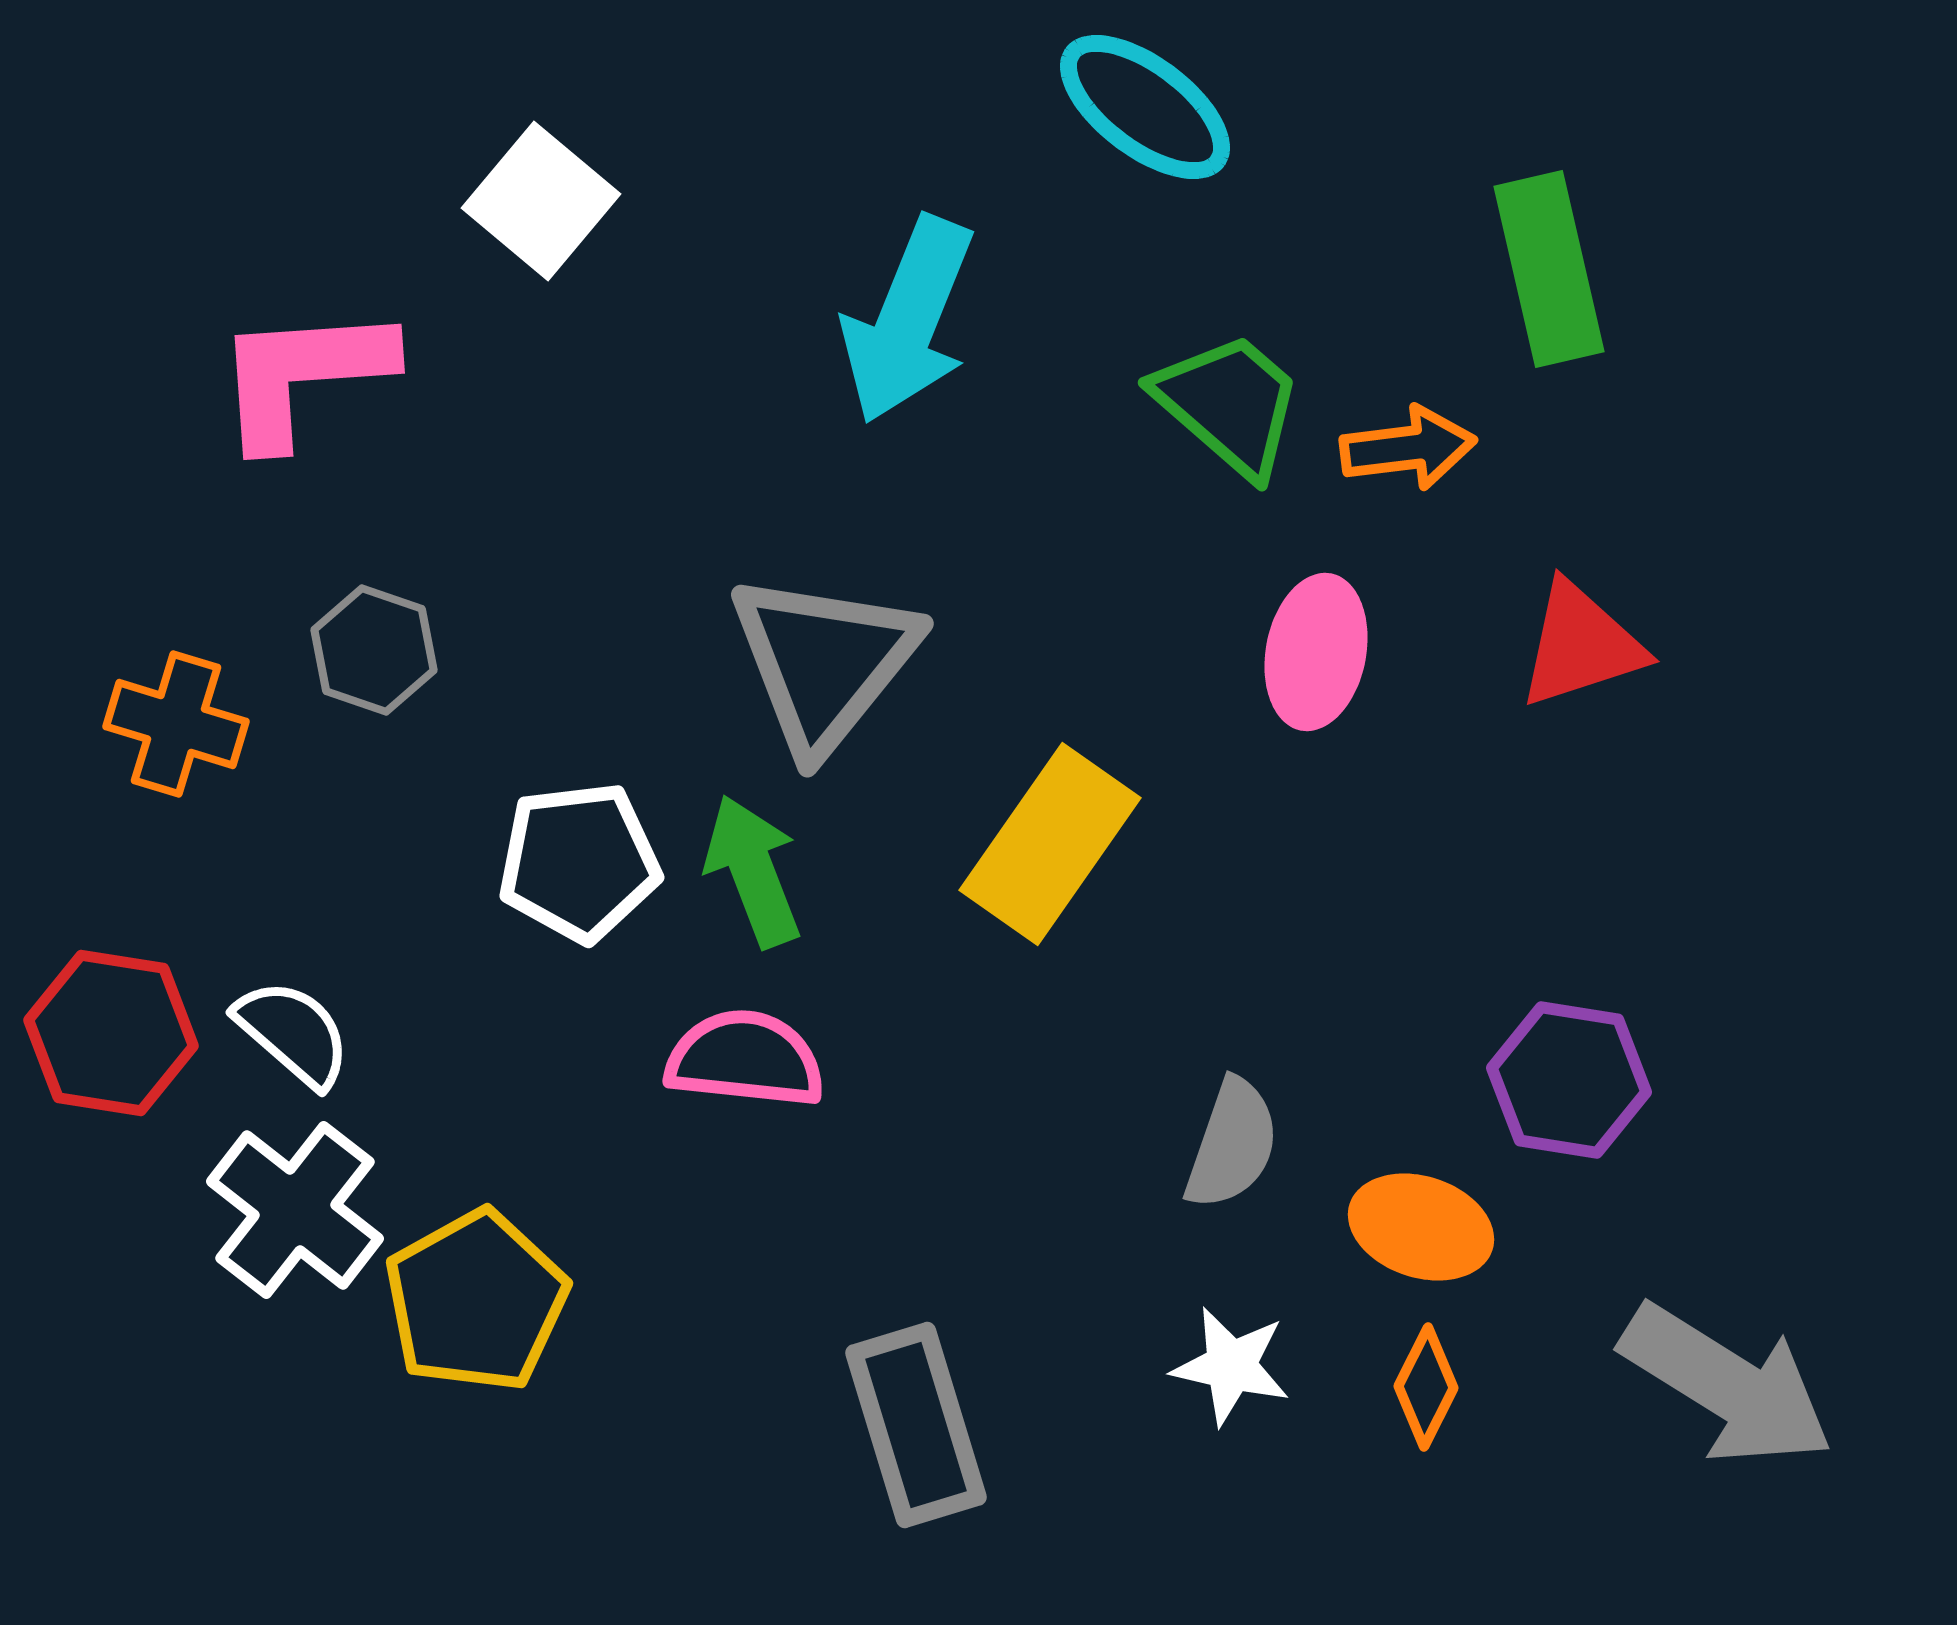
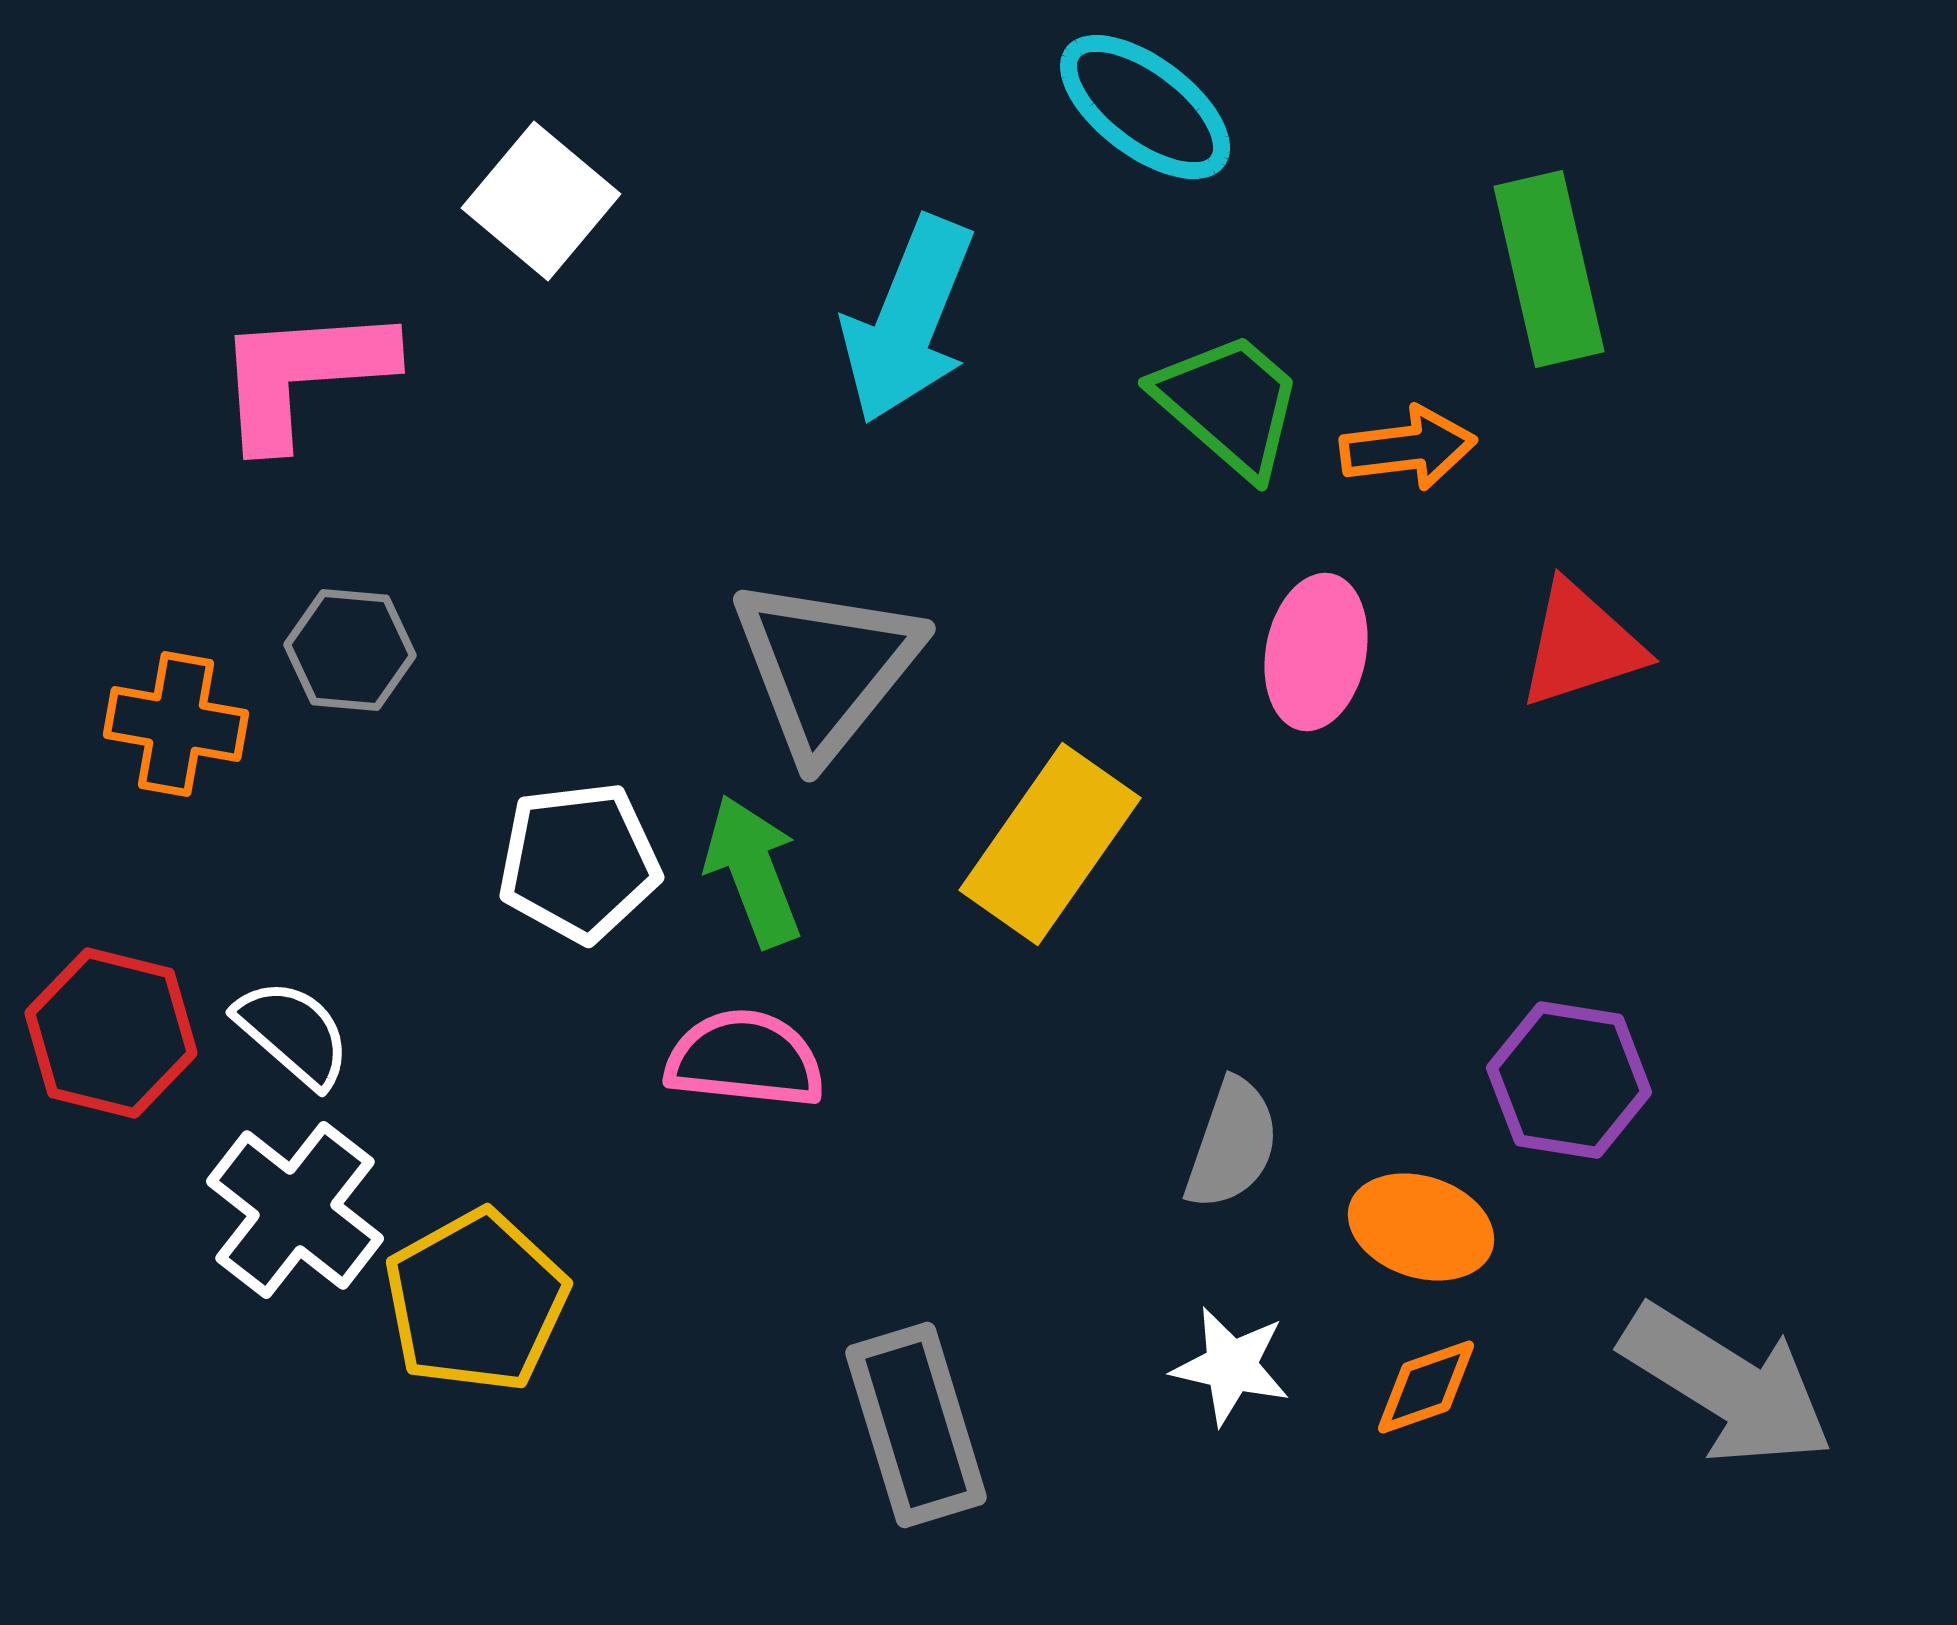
gray hexagon: moved 24 px left; rotated 14 degrees counterclockwise
gray triangle: moved 2 px right, 5 px down
orange cross: rotated 7 degrees counterclockwise
red hexagon: rotated 5 degrees clockwise
orange diamond: rotated 44 degrees clockwise
